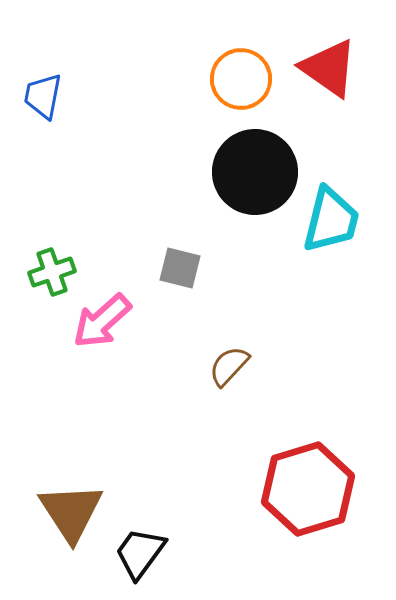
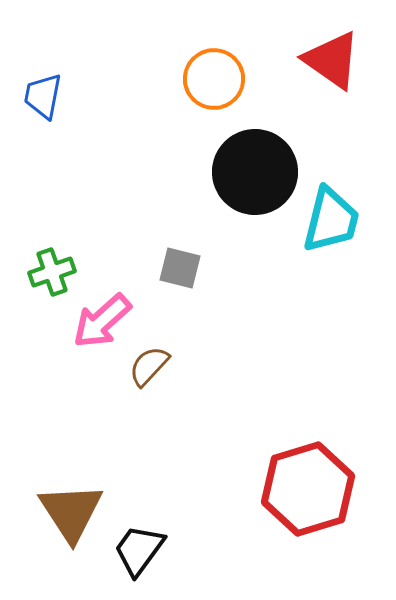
red triangle: moved 3 px right, 8 px up
orange circle: moved 27 px left
brown semicircle: moved 80 px left
black trapezoid: moved 1 px left, 3 px up
